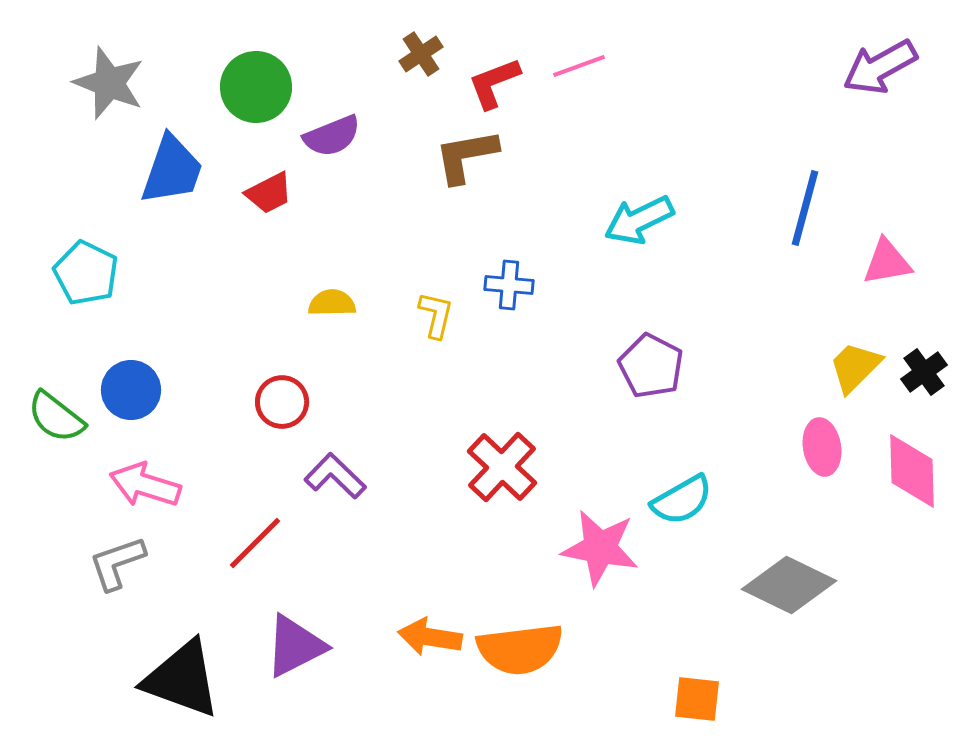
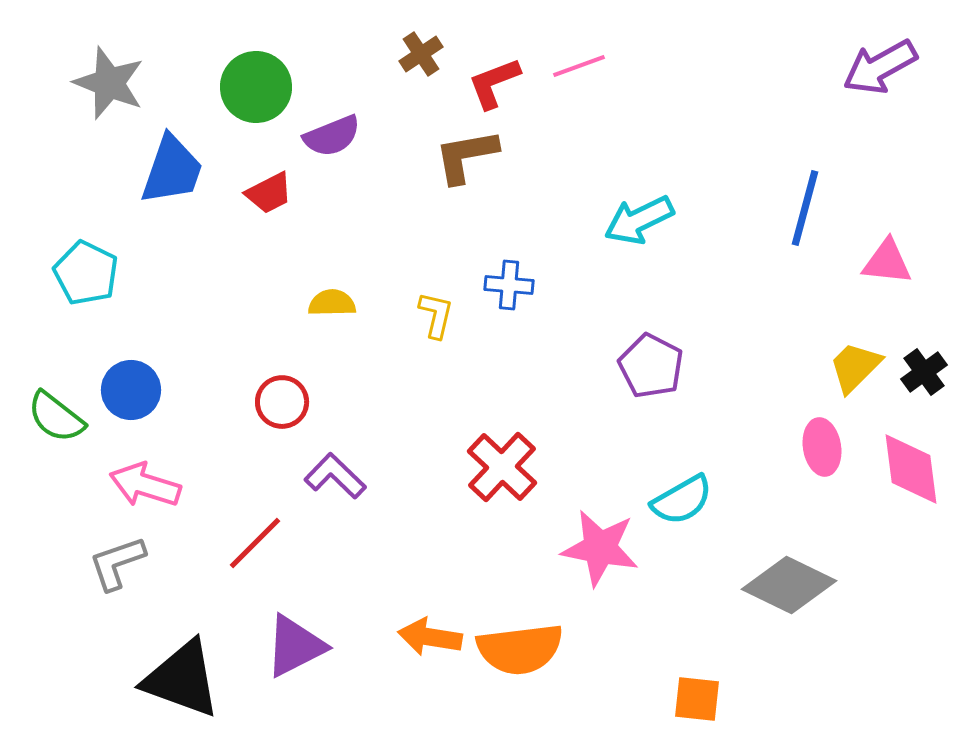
pink triangle: rotated 16 degrees clockwise
pink diamond: moved 1 px left, 2 px up; rotated 6 degrees counterclockwise
